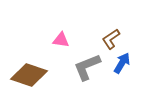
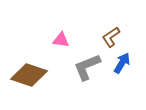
brown L-shape: moved 2 px up
